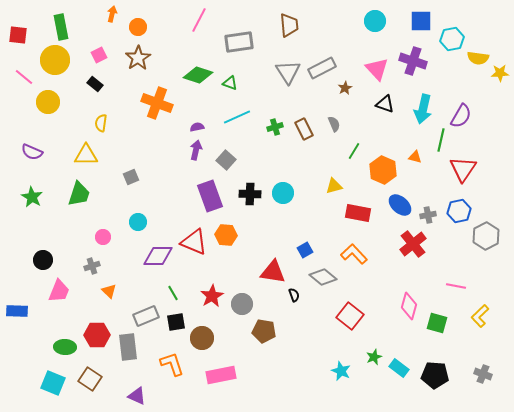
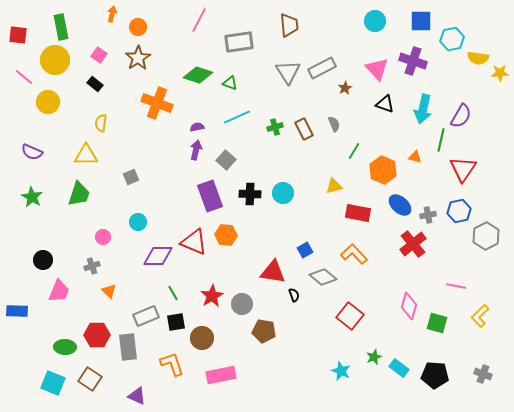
pink square at (99, 55): rotated 28 degrees counterclockwise
